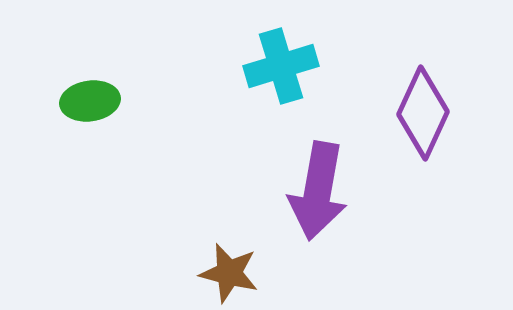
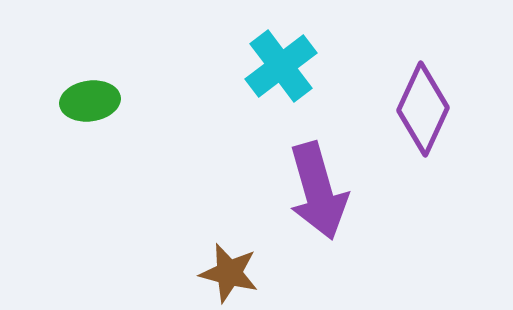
cyan cross: rotated 20 degrees counterclockwise
purple diamond: moved 4 px up
purple arrow: rotated 26 degrees counterclockwise
